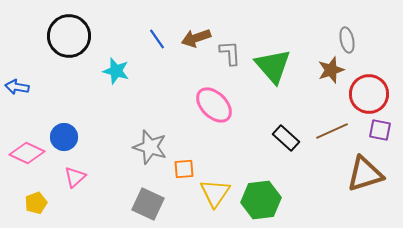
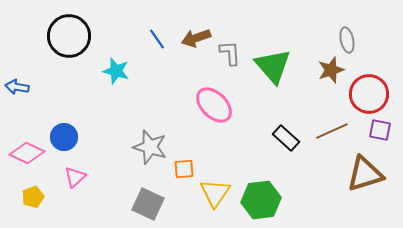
yellow pentagon: moved 3 px left, 6 px up
